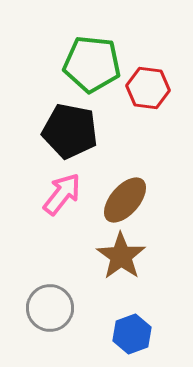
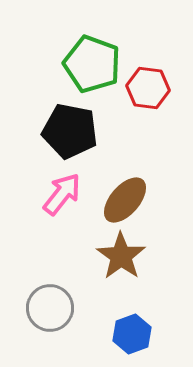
green pentagon: rotated 14 degrees clockwise
